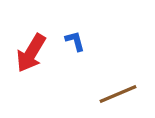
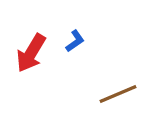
blue L-shape: rotated 70 degrees clockwise
